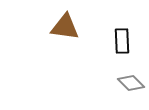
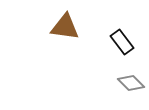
black rectangle: moved 1 px down; rotated 35 degrees counterclockwise
